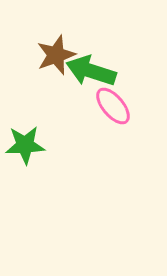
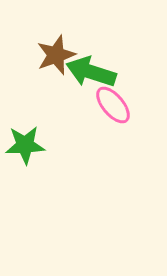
green arrow: moved 1 px down
pink ellipse: moved 1 px up
